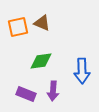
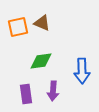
purple rectangle: rotated 60 degrees clockwise
